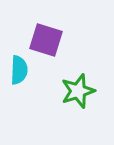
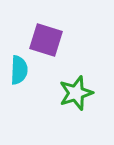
green star: moved 2 px left, 2 px down
